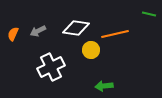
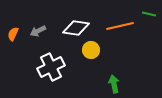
orange line: moved 5 px right, 8 px up
green arrow: moved 10 px right, 2 px up; rotated 84 degrees clockwise
